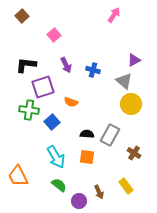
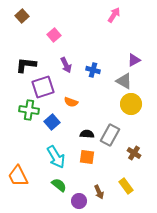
gray triangle: rotated 12 degrees counterclockwise
